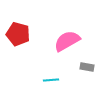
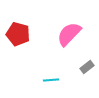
pink semicircle: moved 2 px right, 7 px up; rotated 16 degrees counterclockwise
gray rectangle: rotated 48 degrees counterclockwise
